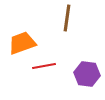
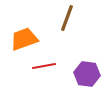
brown line: rotated 12 degrees clockwise
orange trapezoid: moved 2 px right, 4 px up
